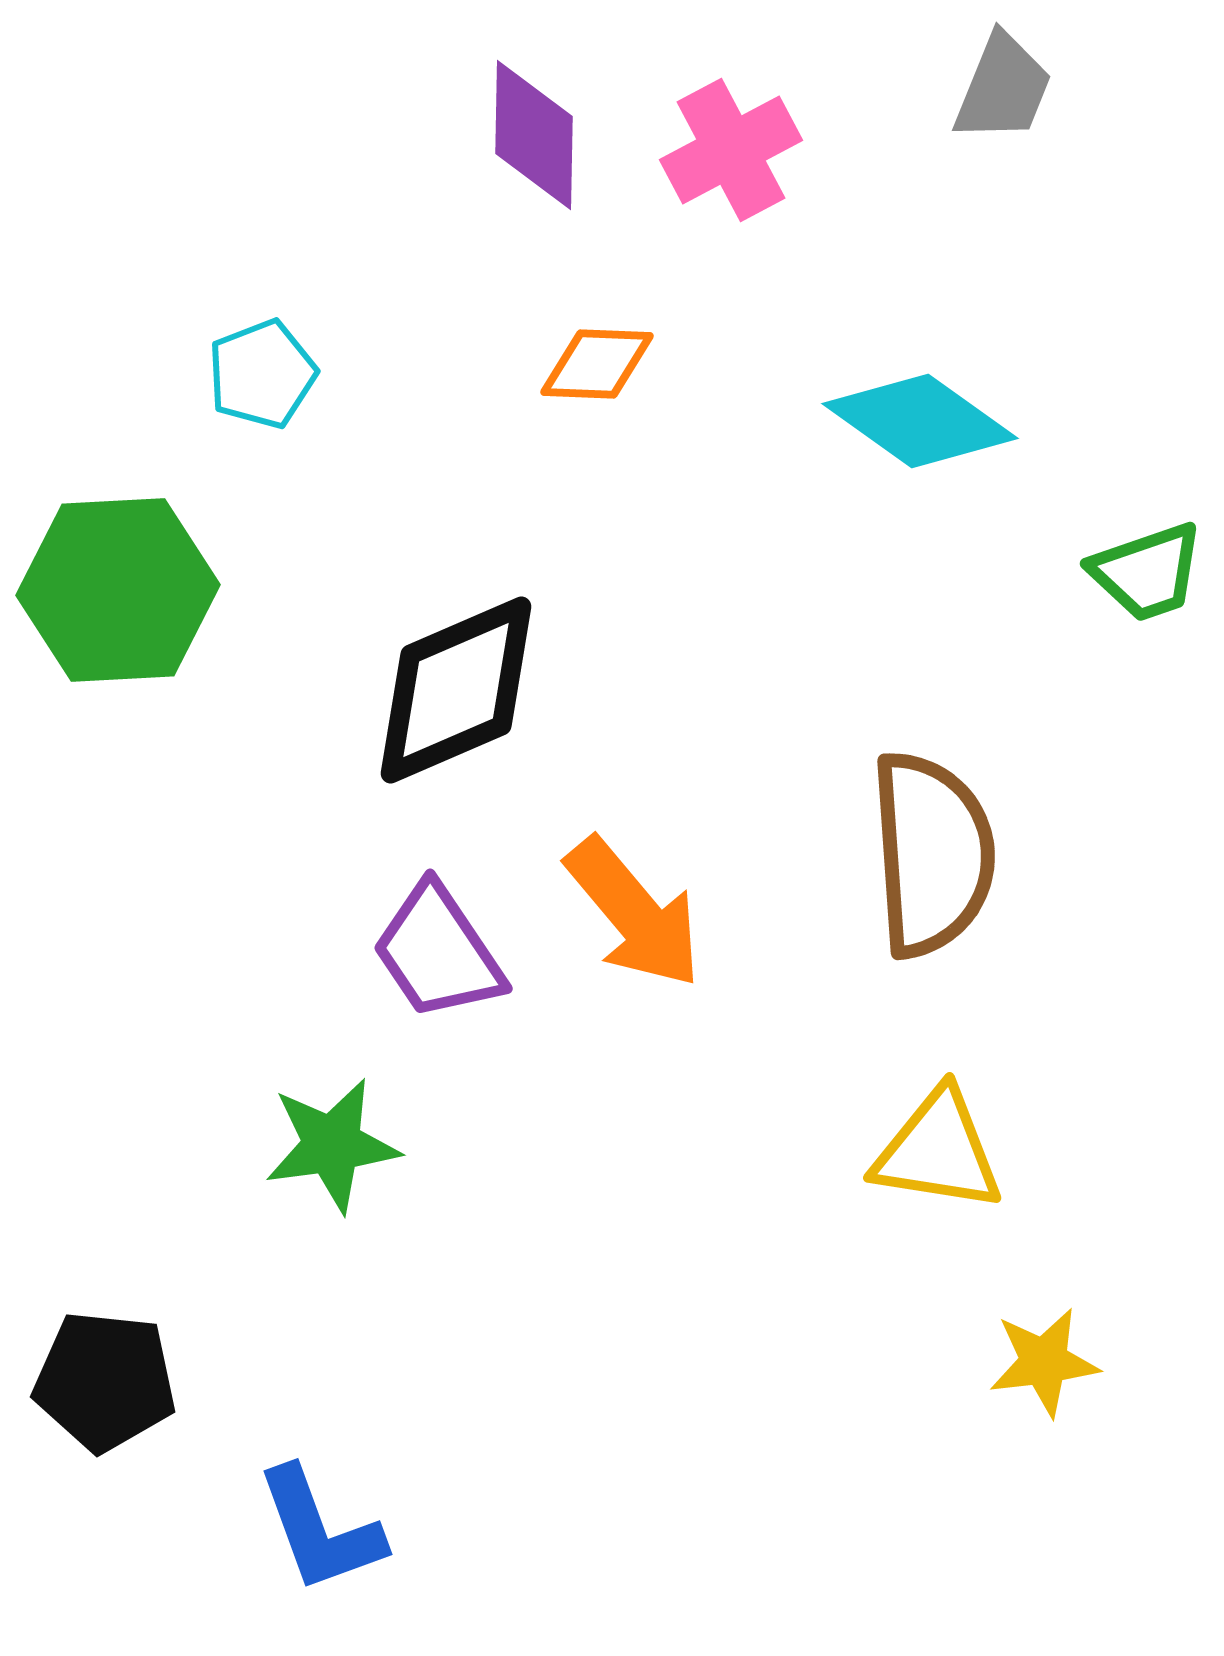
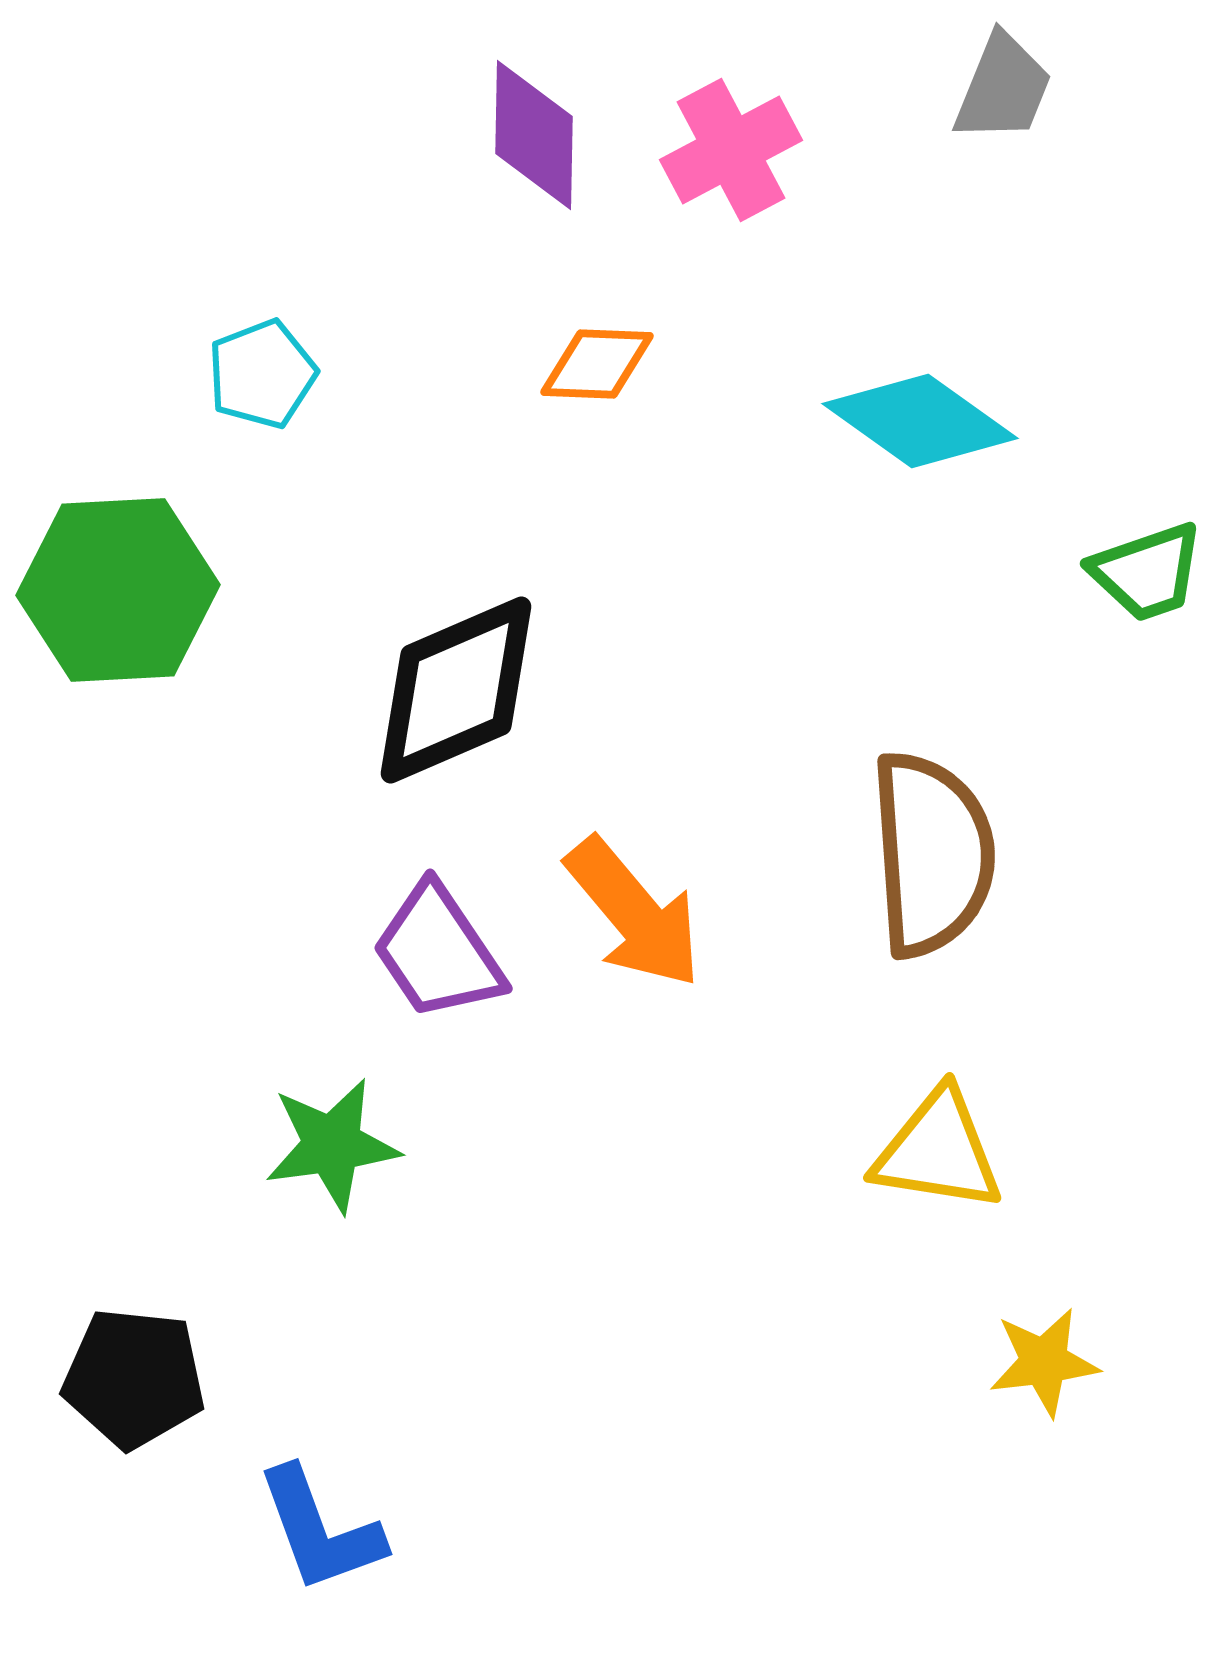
black pentagon: moved 29 px right, 3 px up
